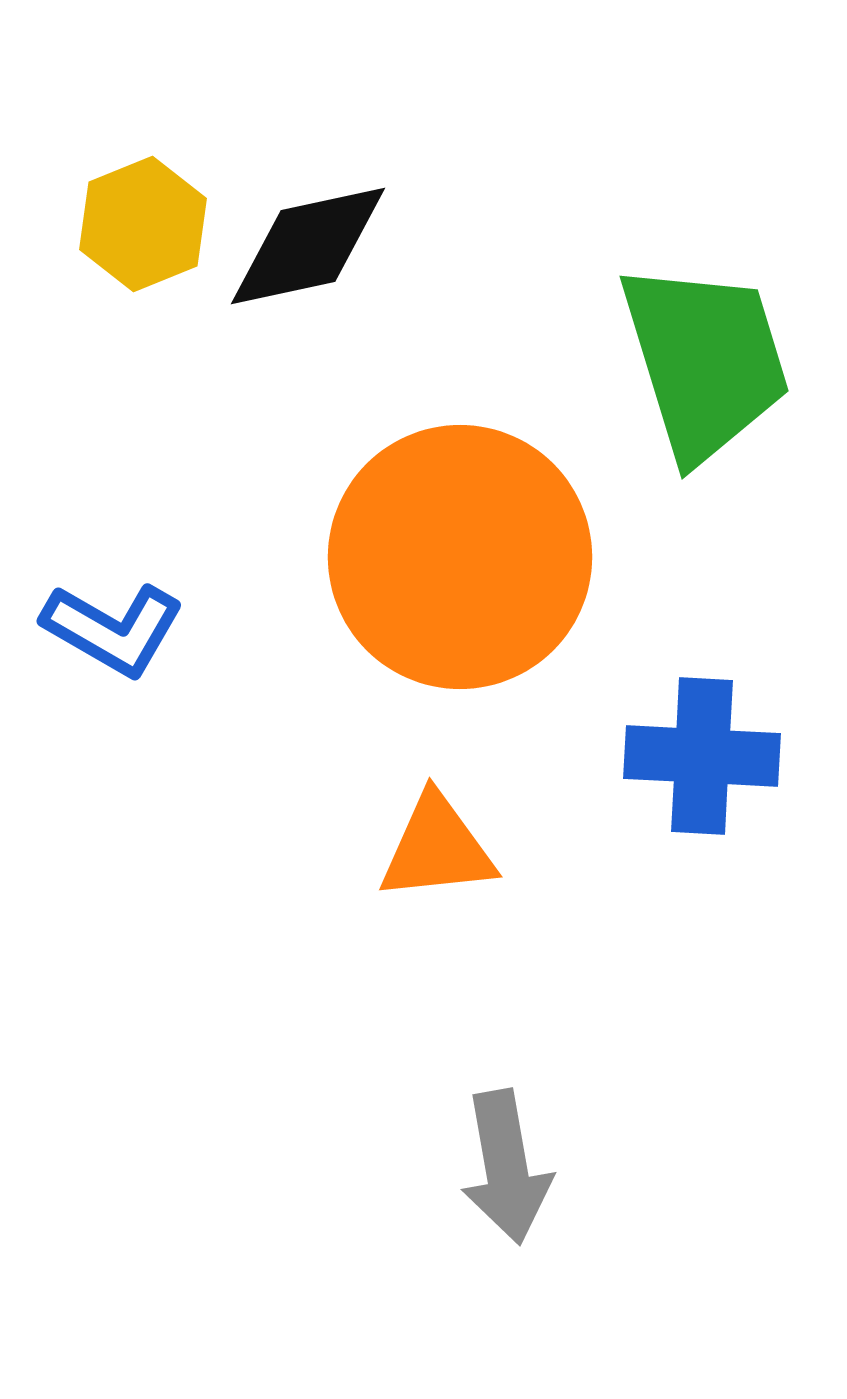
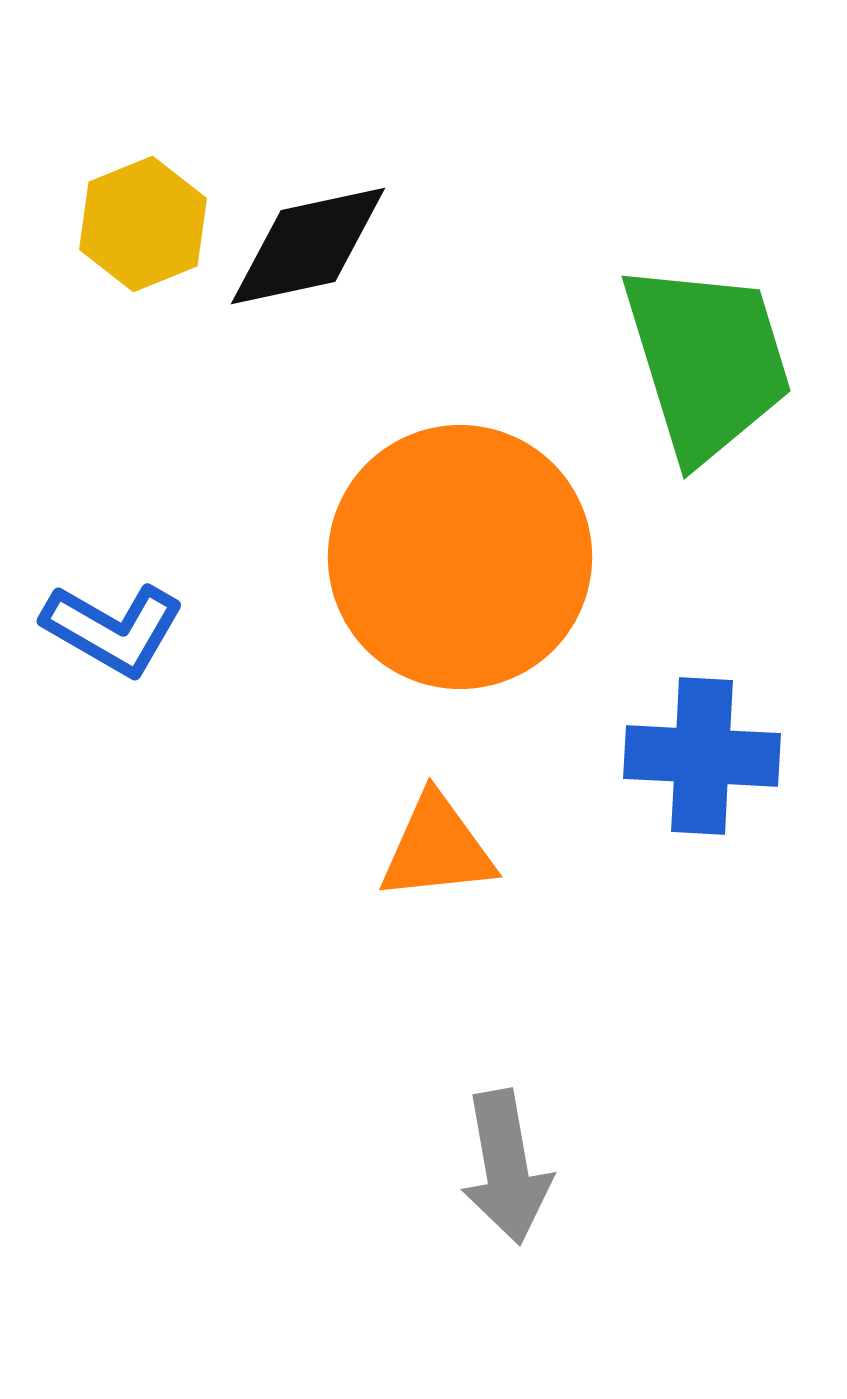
green trapezoid: moved 2 px right
